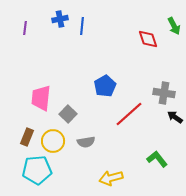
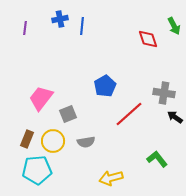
pink trapezoid: rotated 32 degrees clockwise
gray square: rotated 24 degrees clockwise
brown rectangle: moved 2 px down
